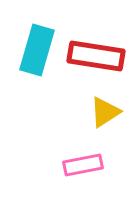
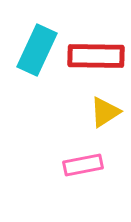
cyan rectangle: rotated 9 degrees clockwise
red rectangle: rotated 8 degrees counterclockwise
